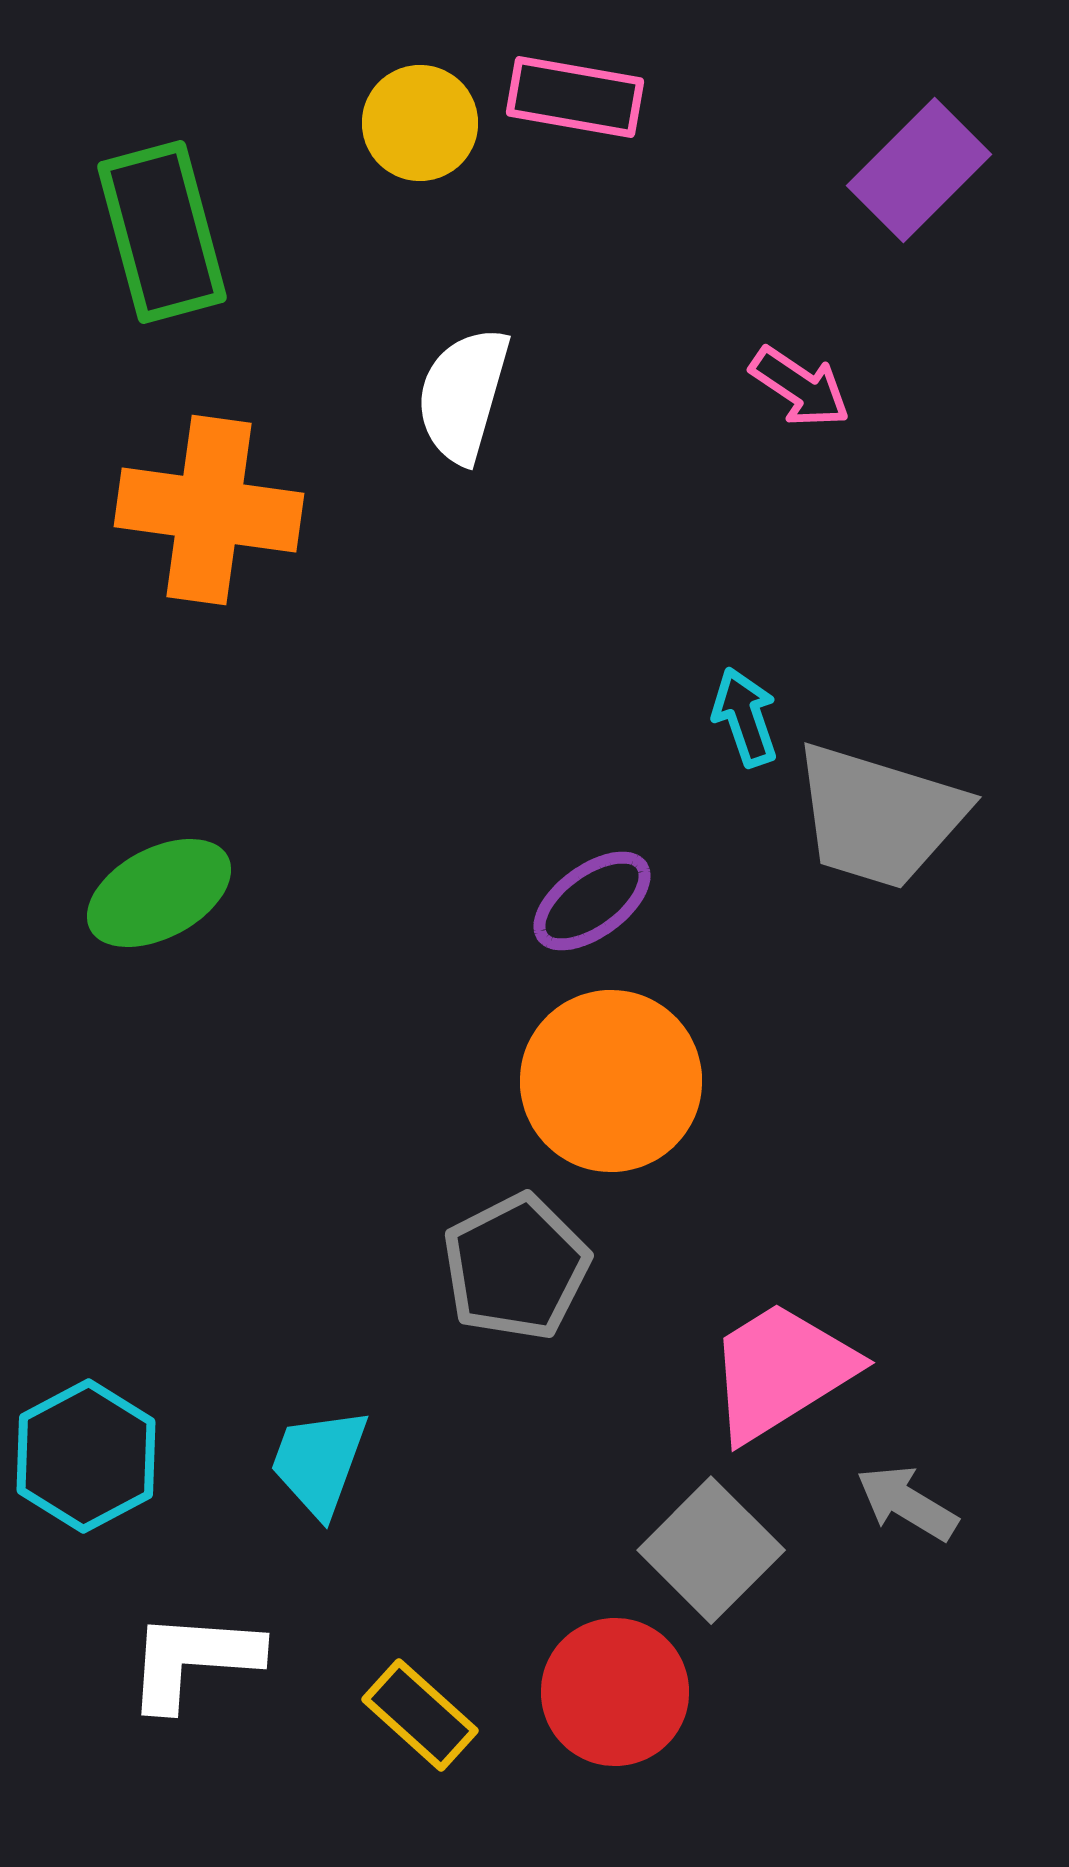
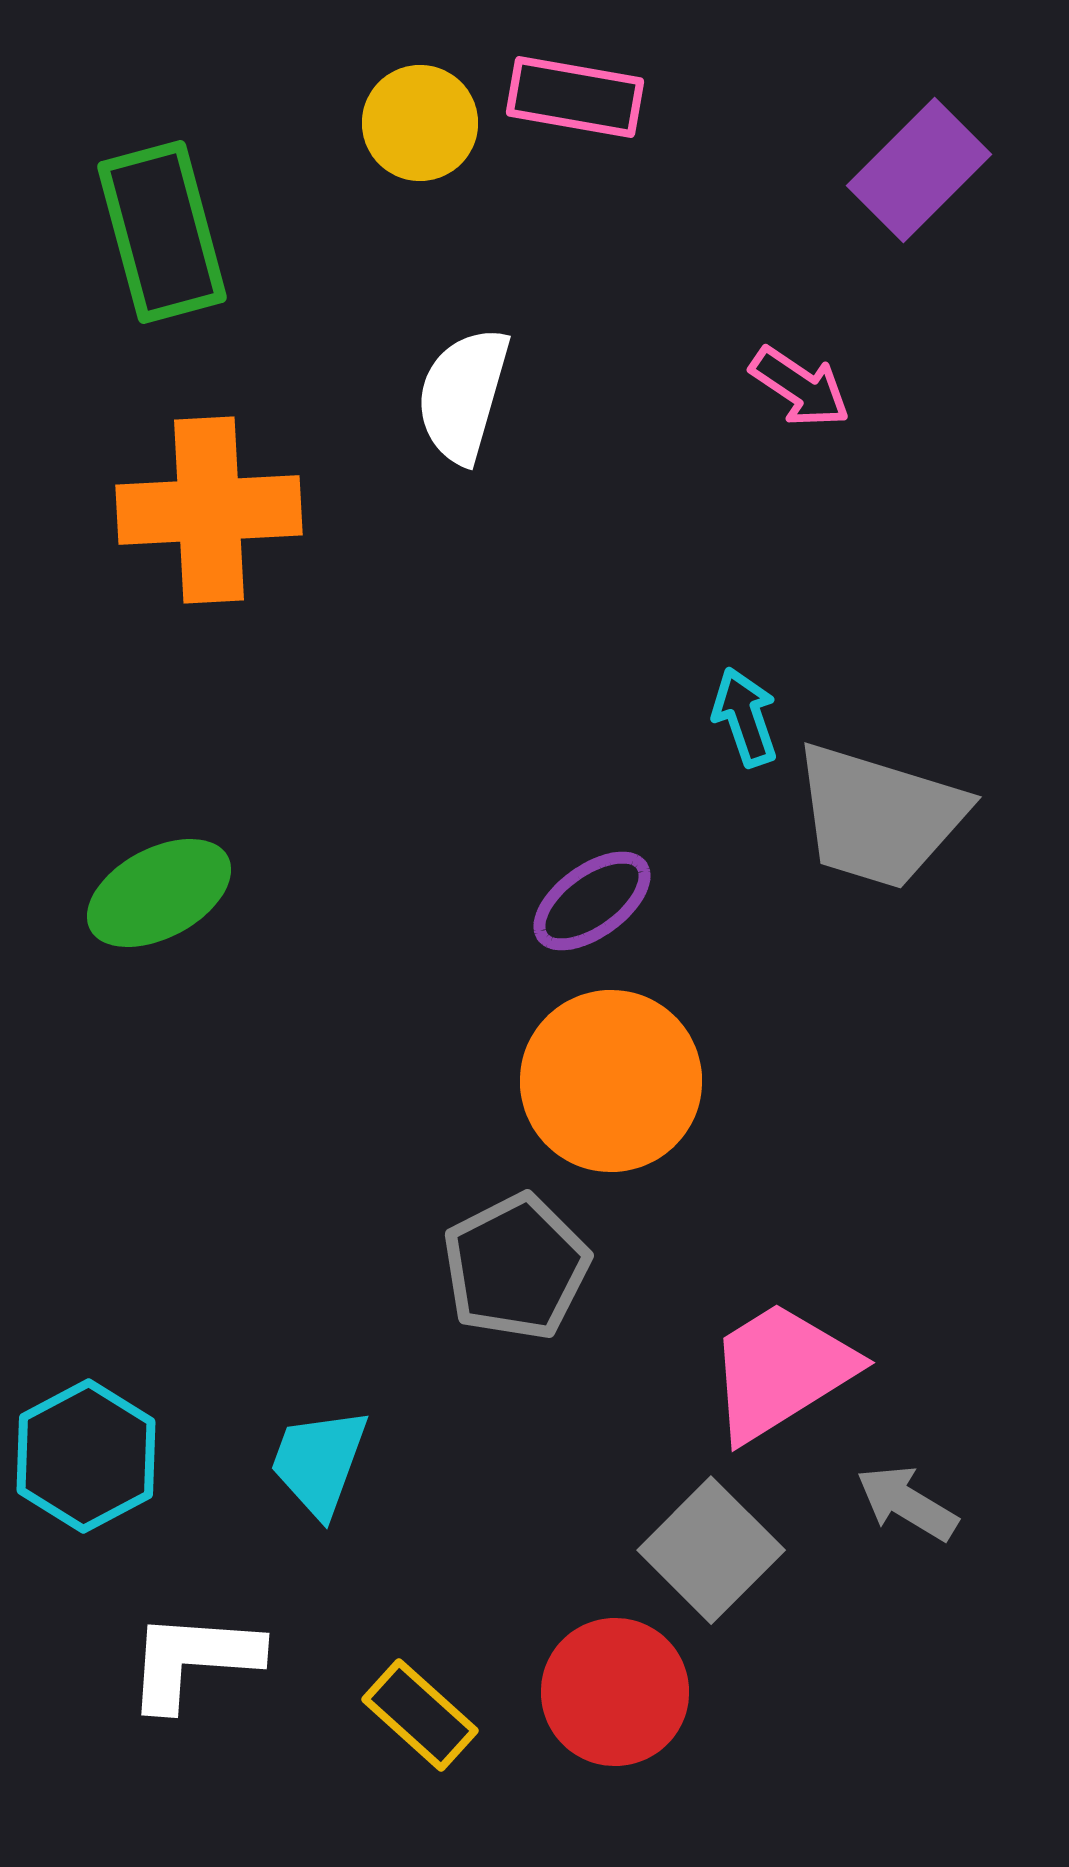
orange cross: rotated 11 degrees counterclockwise
